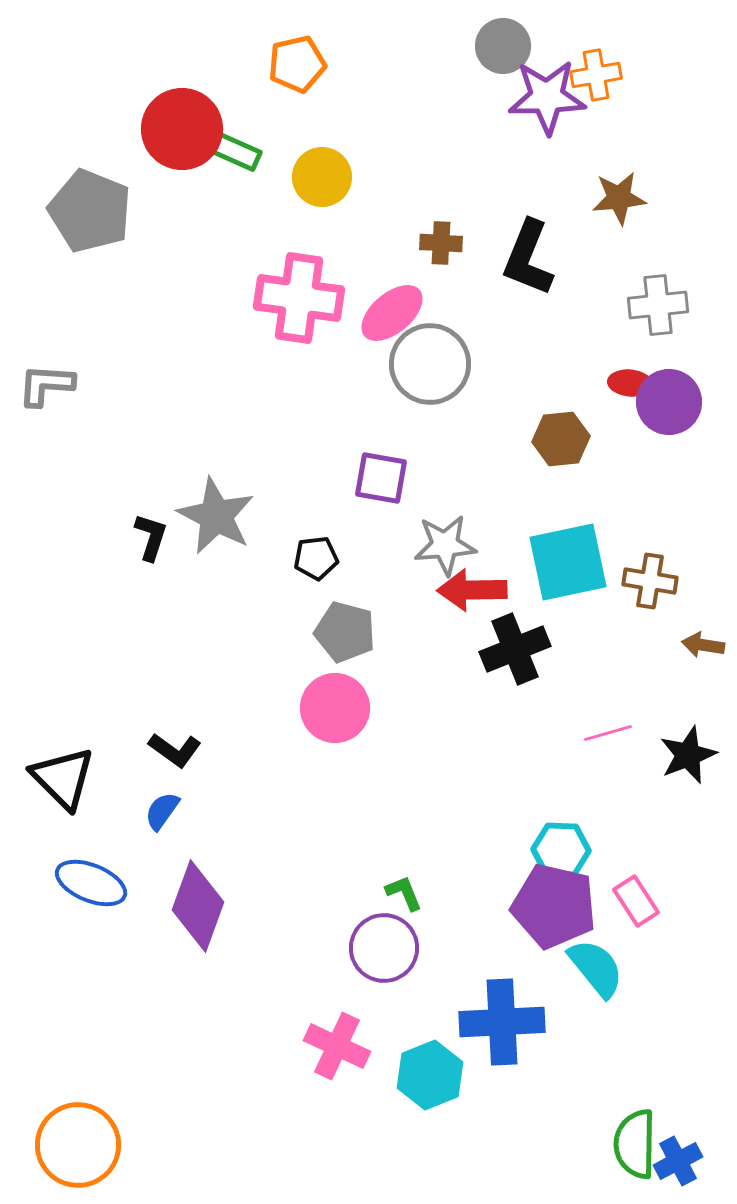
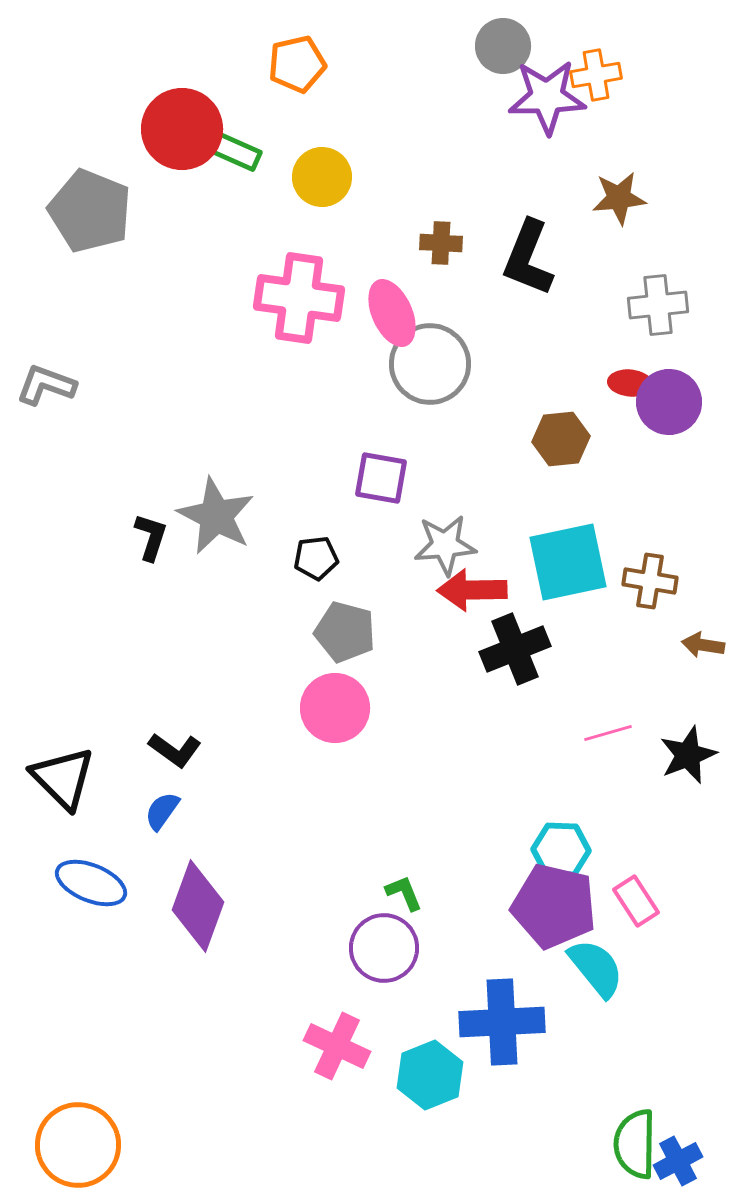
pink ellipse at (392, 313): rotated 74 degrees counterclockwise
gray L-shape at (46, 385): rotated 16 degrees clockwise
